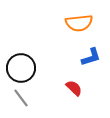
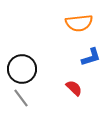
black circle: moved 1 px right, 1 px down
